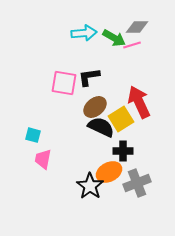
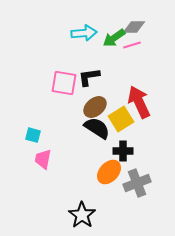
gray diamond: moved 3 px left
green arrow: rotated 115 degrees clockwise
black semicircle: moved 4 px left, 1 px down; rotated 8 degrees clockwise
orange ellipse: rotated 20 degrees counterclockwise
black star: moved 8 px left, 29 px down
